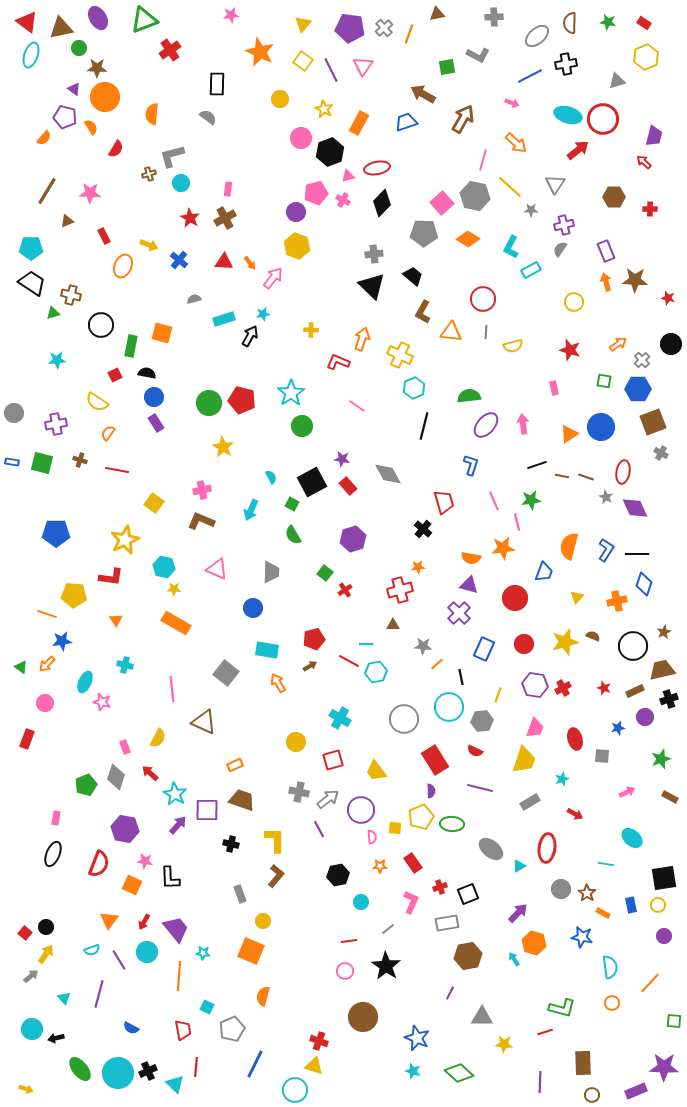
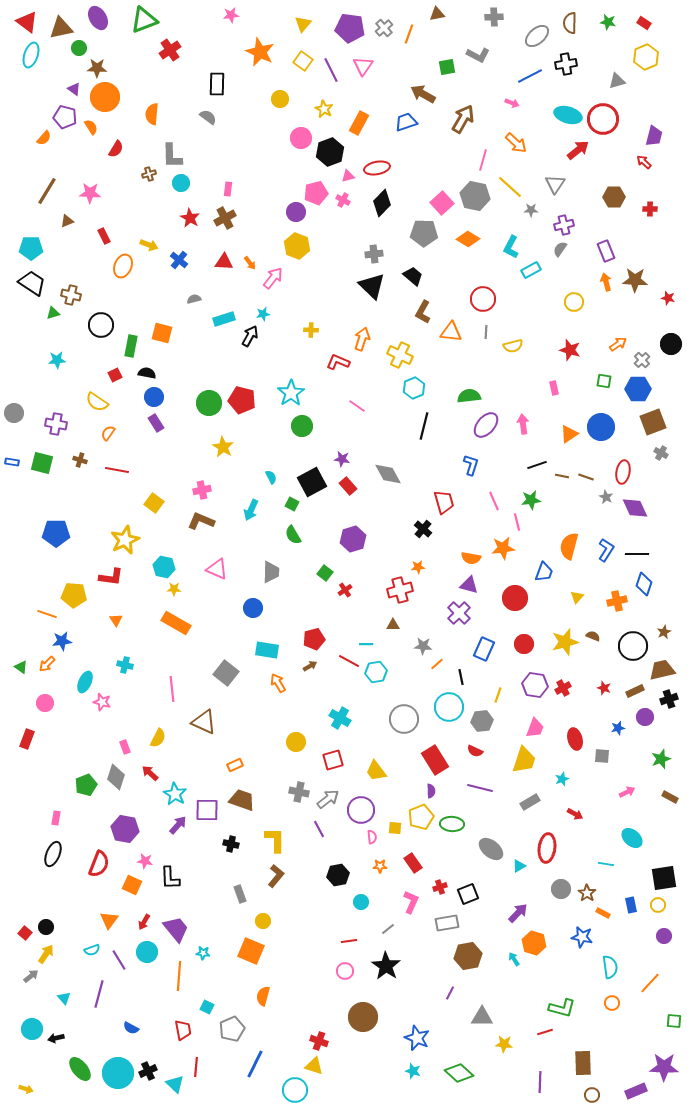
gray L-shape at (172, 156): rotated 76 degrees counterclockwise
purple cross at (56, 424): rotated 20 degrees clockwise
